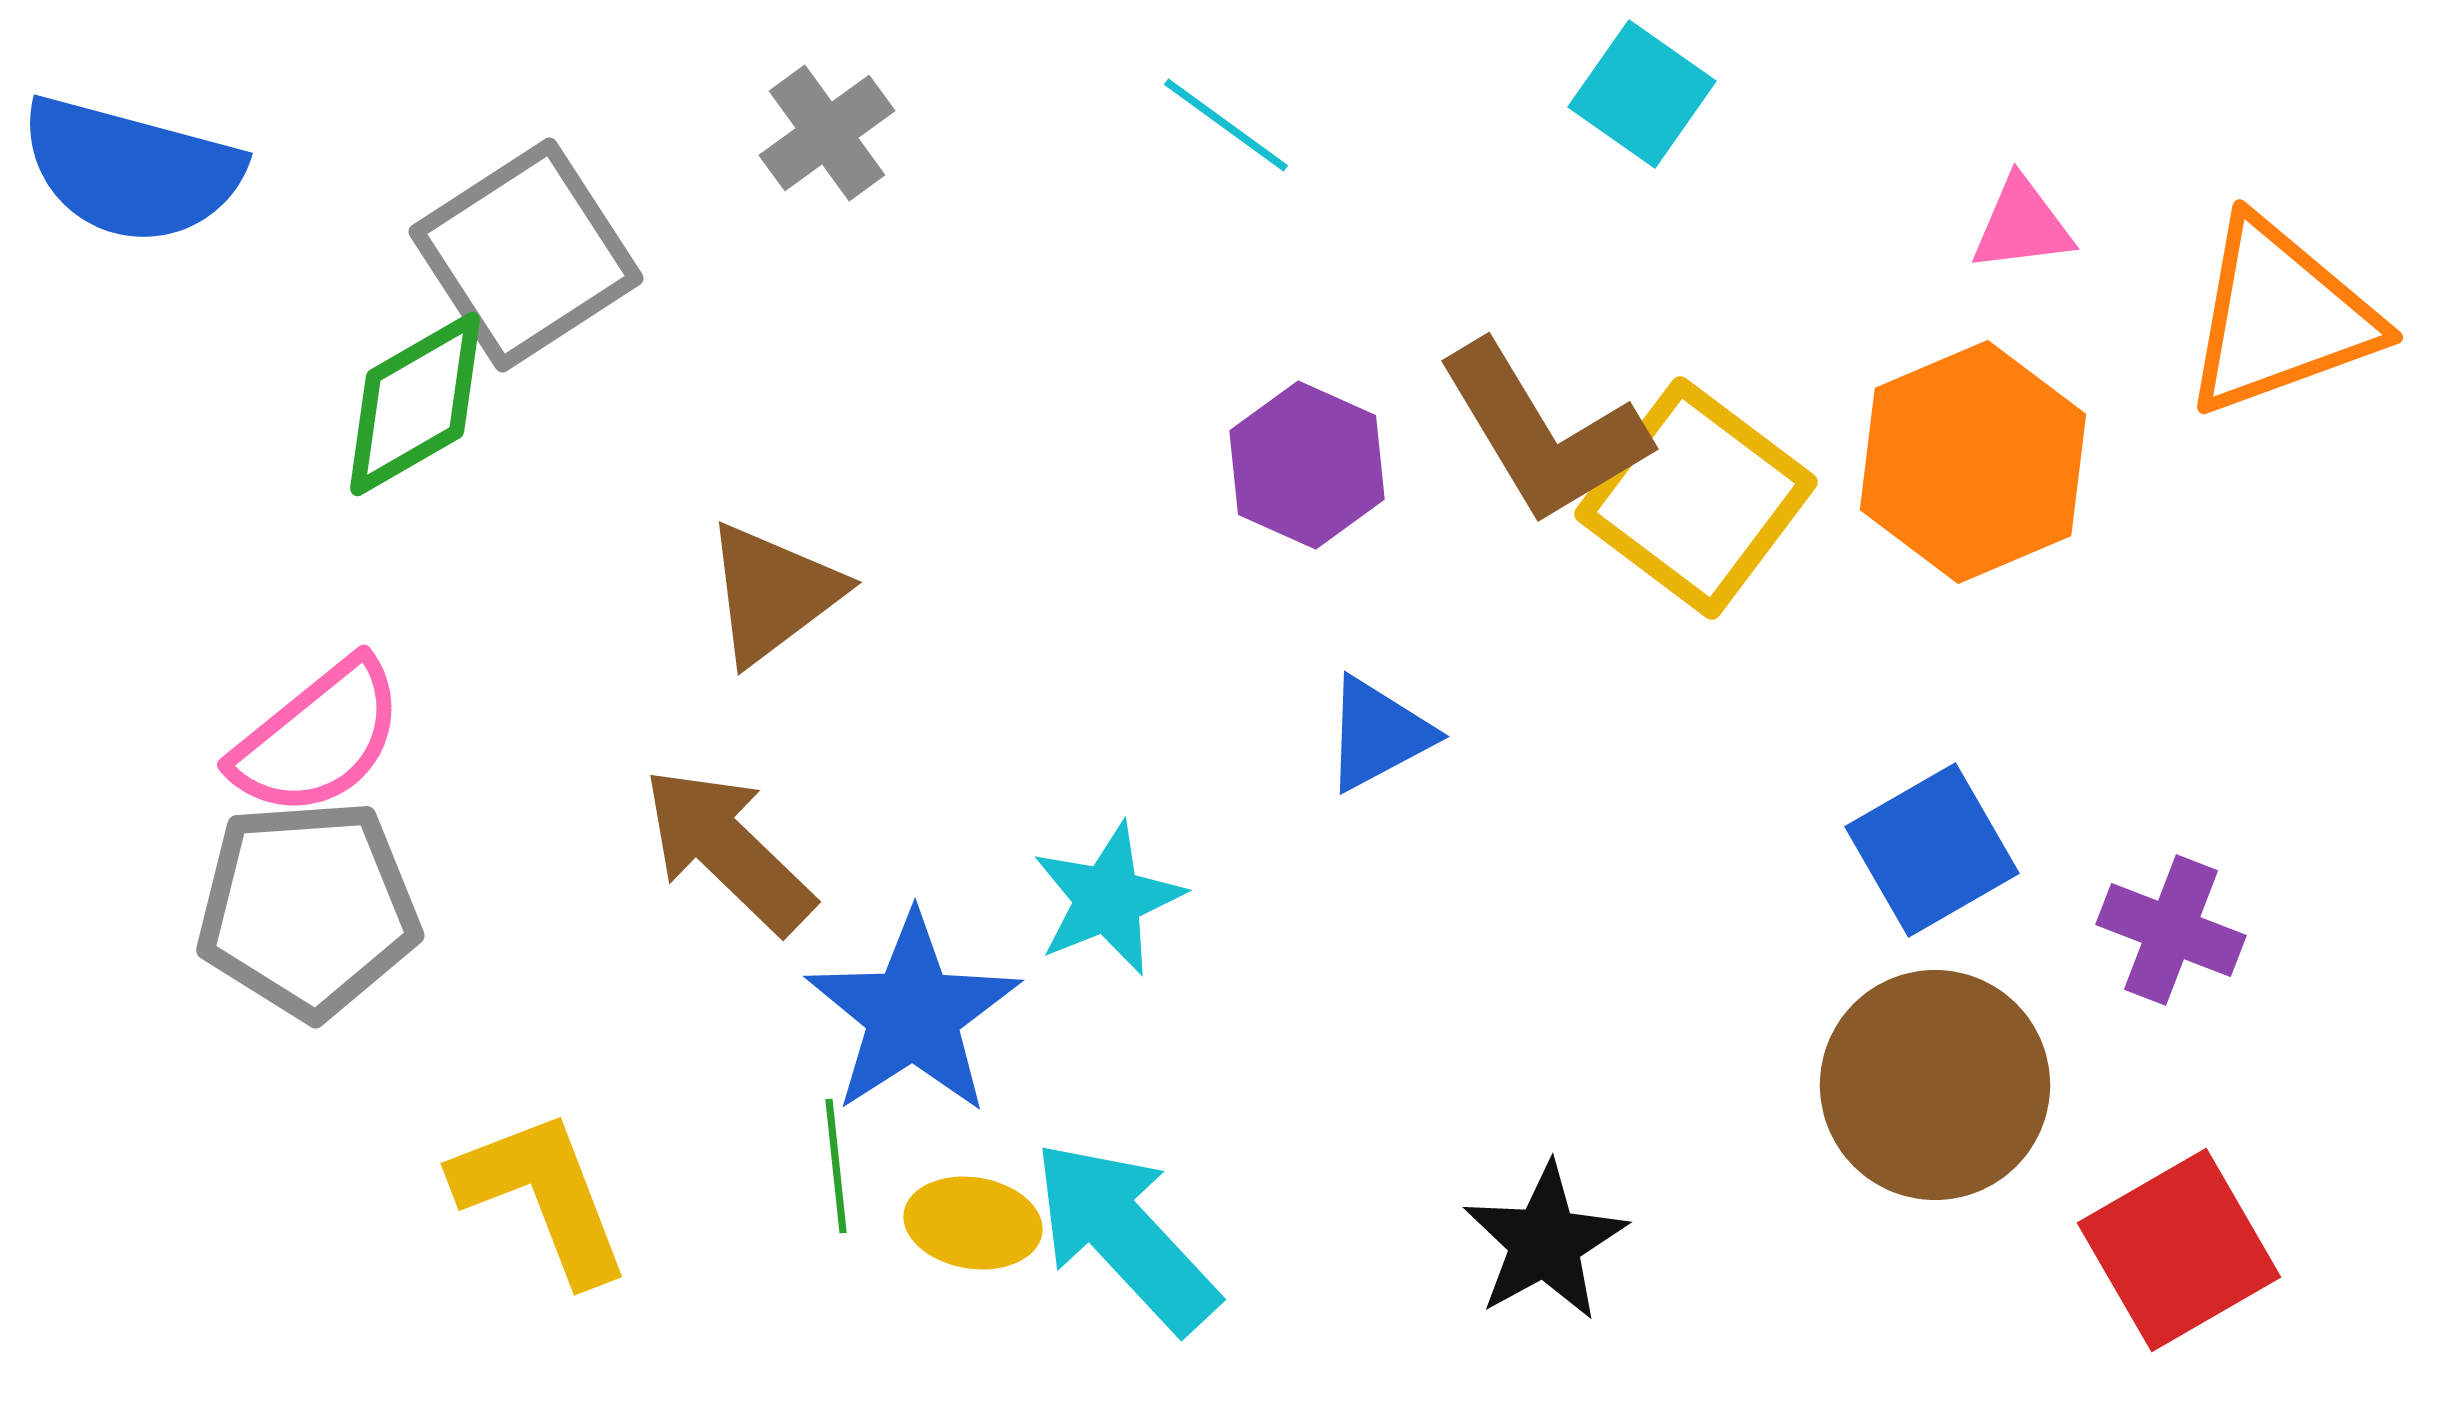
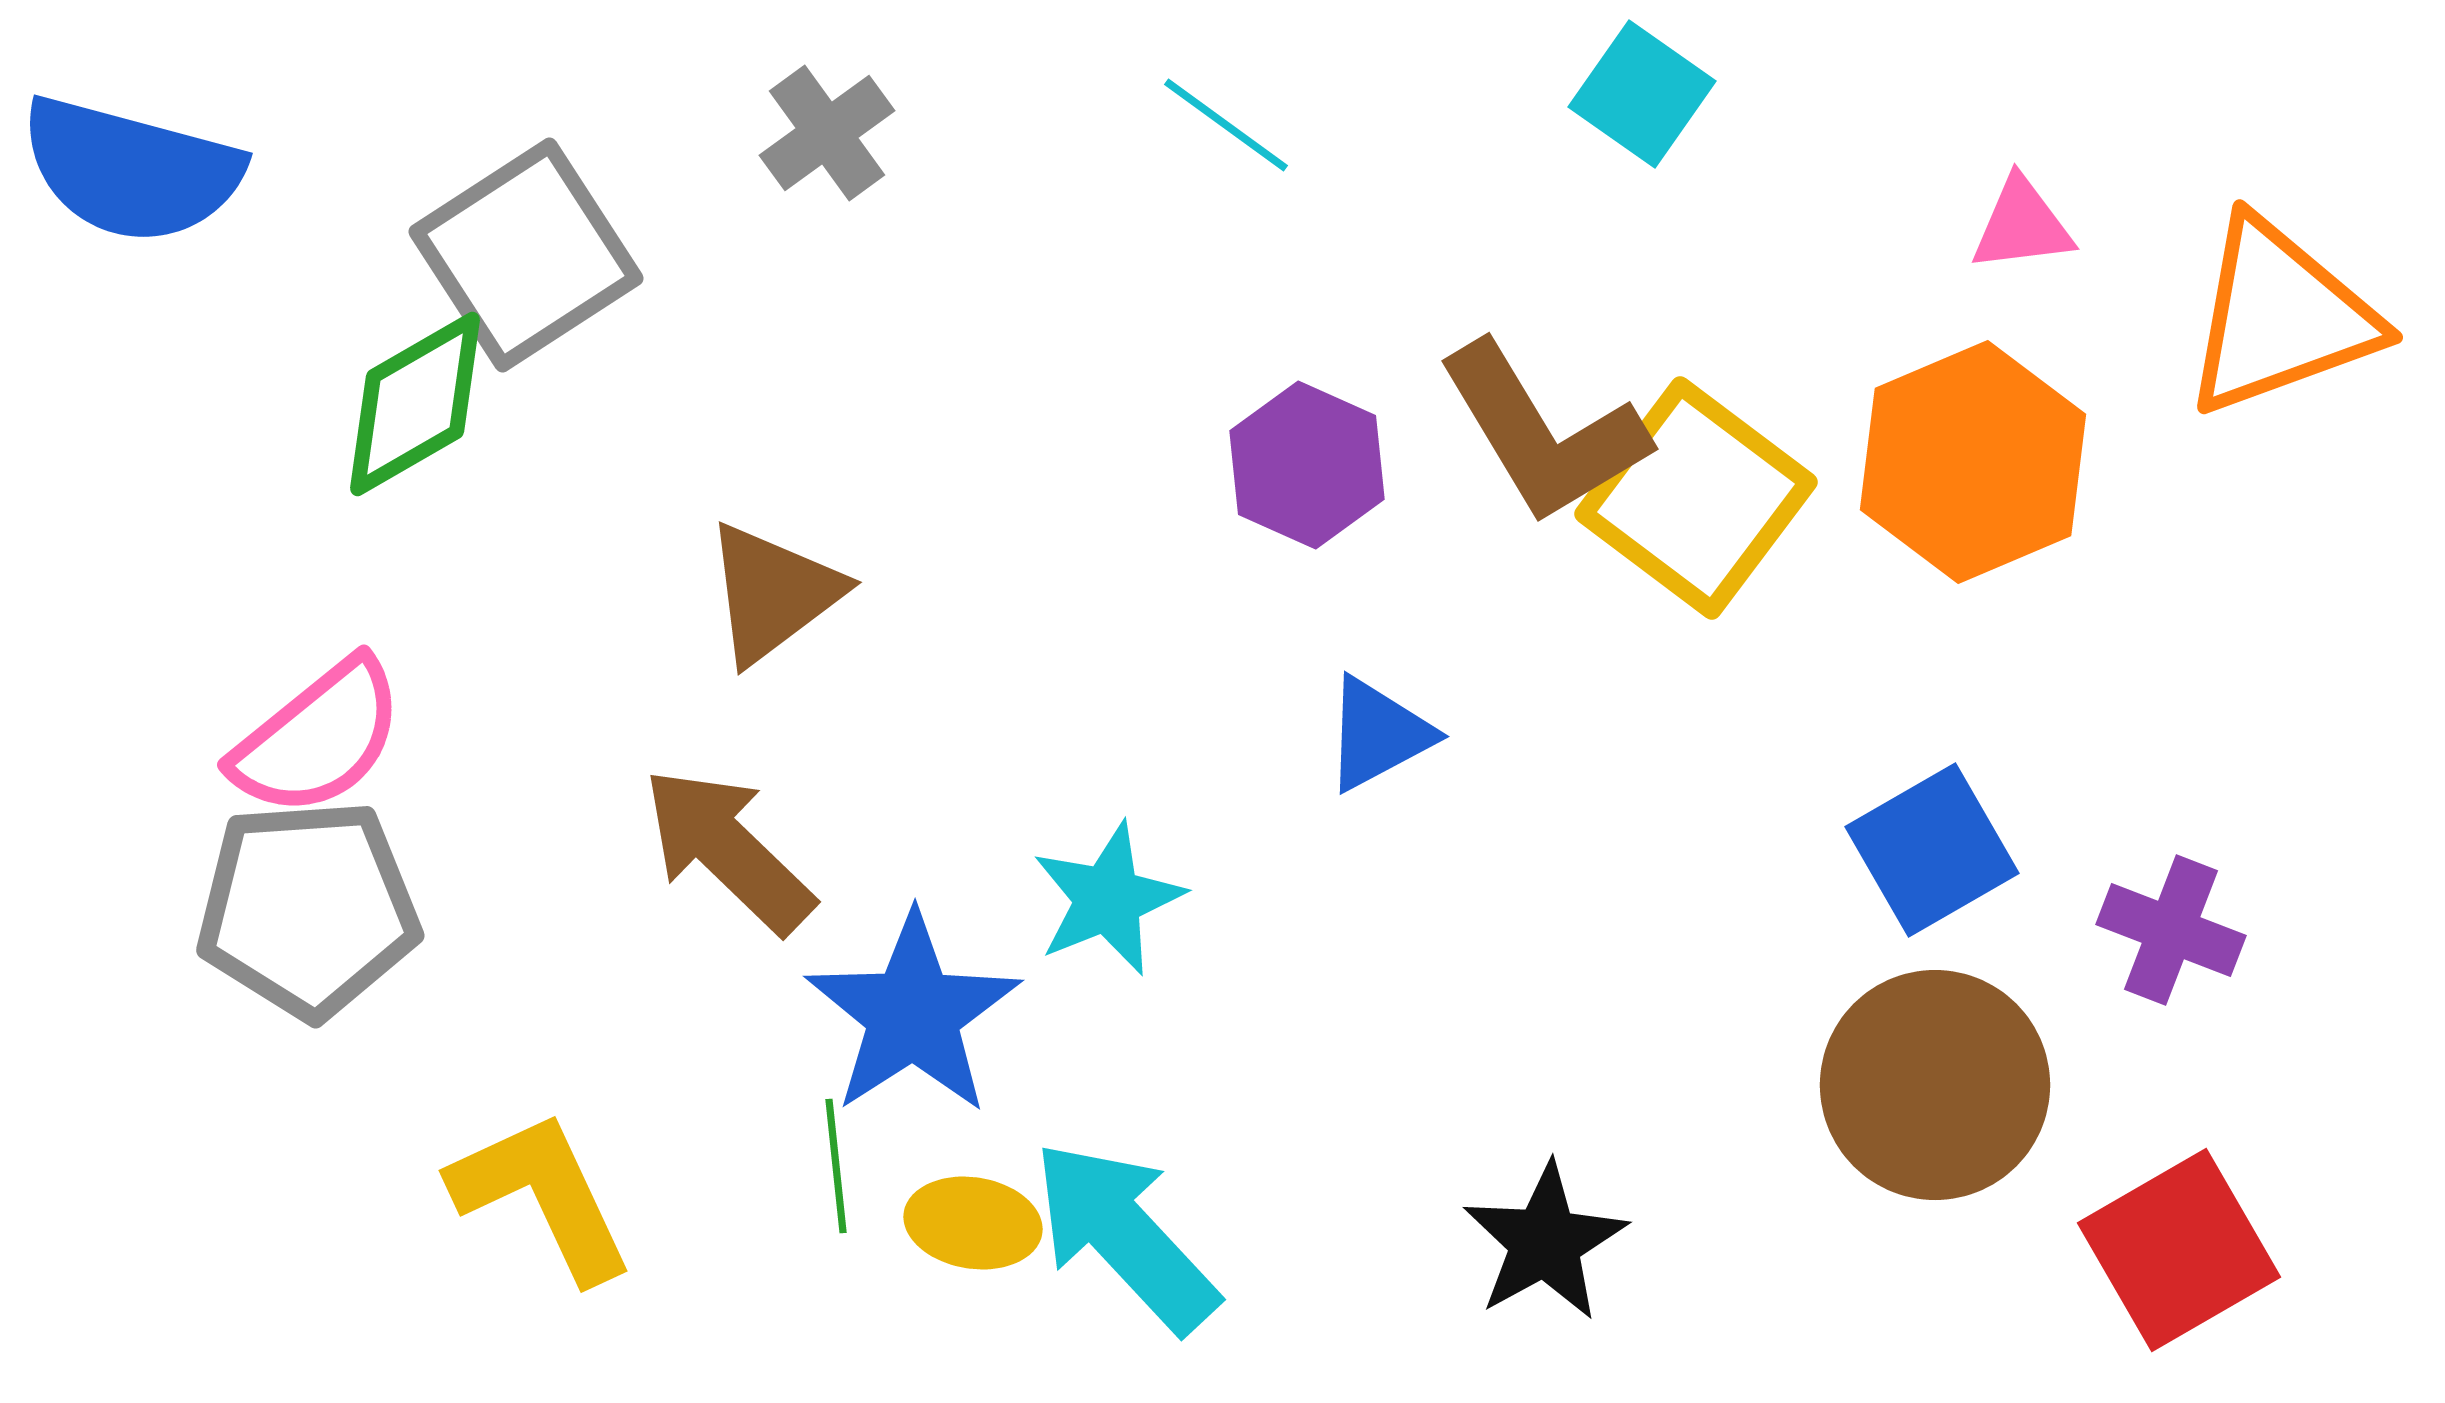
yellow L-shape: rotated 4 degrees counterclockwise
